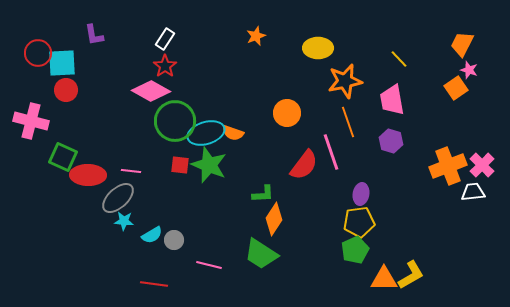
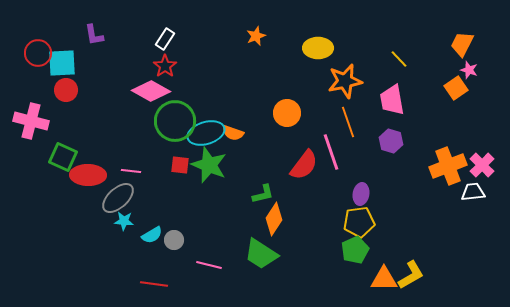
green L-shape at (263, 194): rotated 10 degrees counterclockwise
